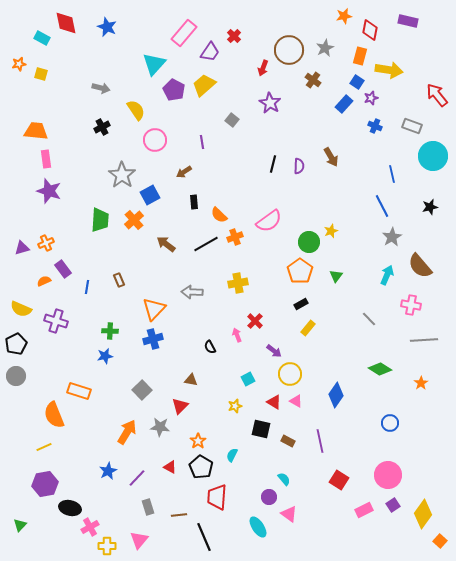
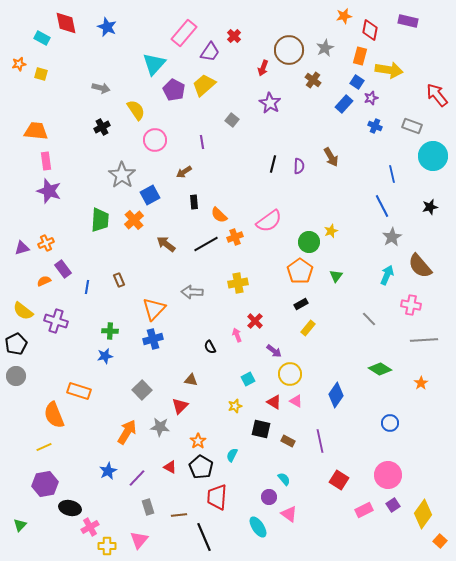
pink rectangle at (46, 159): moved 2 px down
yellow semicircle at (21, 309): moved 2 px right, 2 px down; rotated 15 degrees clockwise
